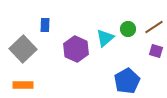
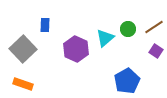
purple square: rotated 16 degrees clockwise
orange rectangle: moved 1 px up; rotated 18 degrees clockwise
